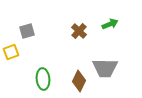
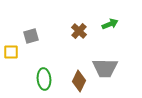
gray square: moved 4 px right, 5 px down
yellow square: rotated 21 degrees clockwise
green ellipse: moved 1 px right
